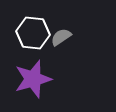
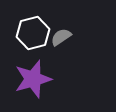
white hexagon: rotated 20 degrees counterclockwise
